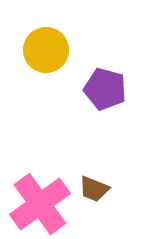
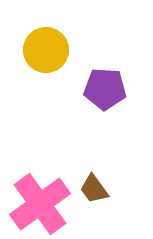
purple pentagon: rotated 12 degrees counterclockwise
brown trapezoid: rotated 32 degrees clockwise
